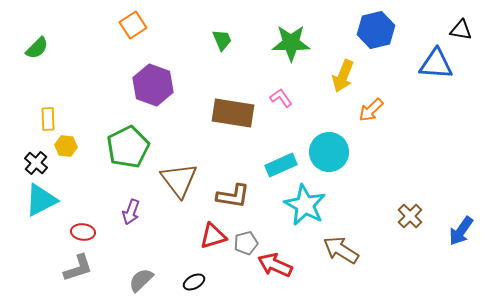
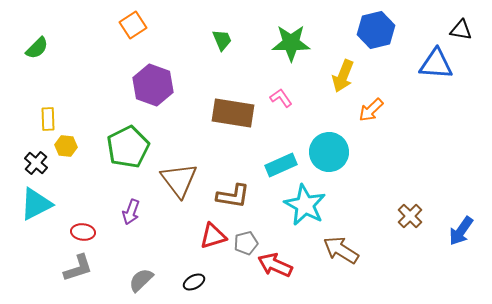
cyan triangle: moved 5 px left, 4 px down
